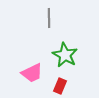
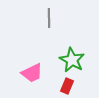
green star: moved 7 px right, 5 px down
red rectangle: moved 7 px right
